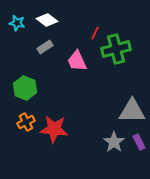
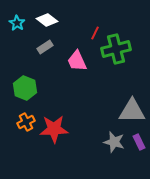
cyan star: rotated 21 degrees clockwise
red star: rotated 8 degrees counterclockwise
gray star: rotated 20 degrees counterclockwise
